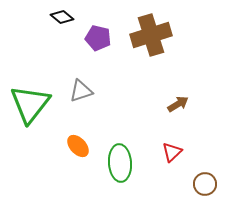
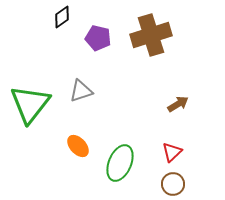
black diamond: rotated 75 degrees counterclockwise
green ellipse: rotated 27 degrees clockwise
brown circle: moved 32 px left
